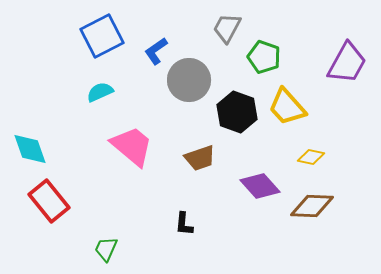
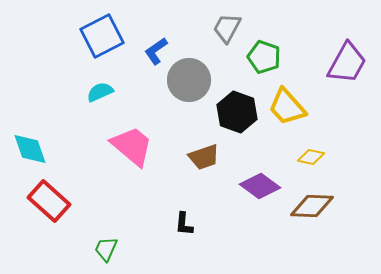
brown trapezoid: moved 4 px right, 1 px up
purple diamond: rotated 12 degrees counterclockwise
red rectangle: rotated 9 degrees counterclockwise
